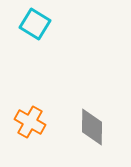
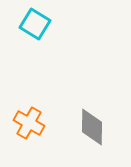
orange cross: moved 1 px left, 1 px down
